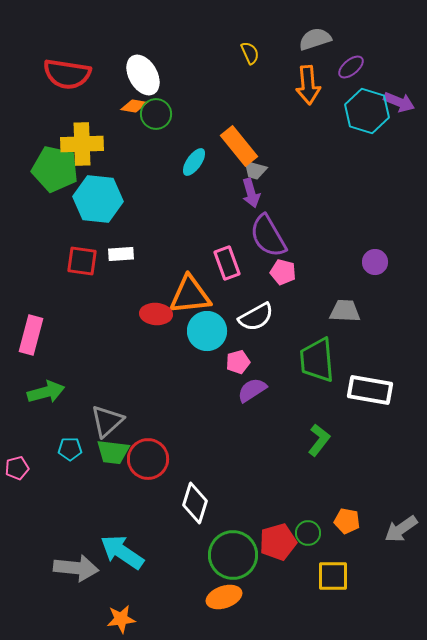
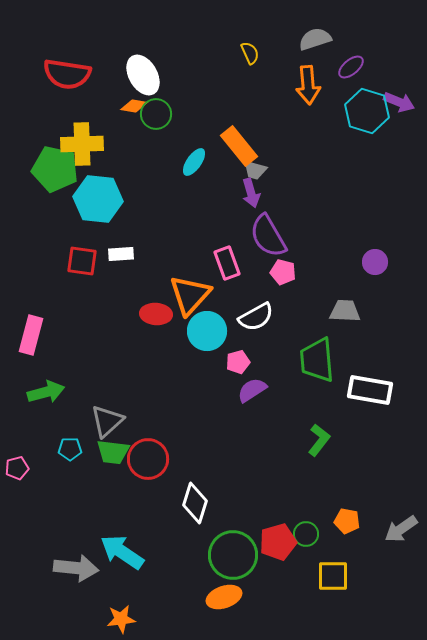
orange triangle at (190, 295): rotated 42 degrees counterclockwise
green circle at (308, 533): moved 2 px left, 1 px down
